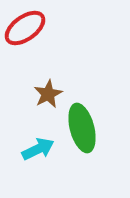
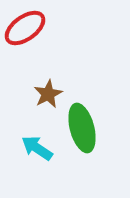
cyan arrow: moved 1 px left, 1 px up; rotated 120 degrees counterclockwise
